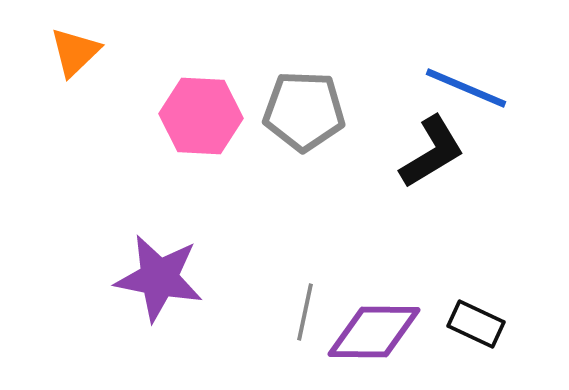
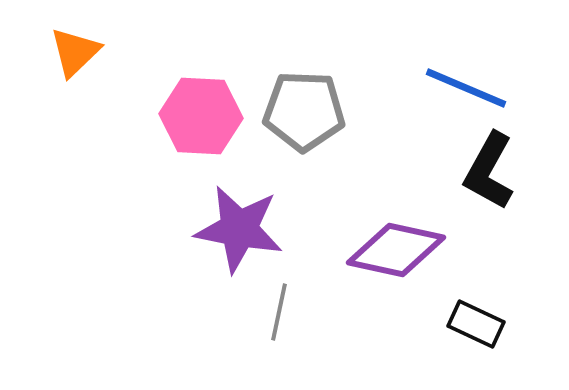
black L-shape: moved 57 px right, 19 px down; rotated 150 degrees clockwise
purple star: moved 80 px right, 49 px up
gray line: moved 26 px left
purple diamond: moved 22 px right, 82 px up; rotated 12 degrees clockwise
